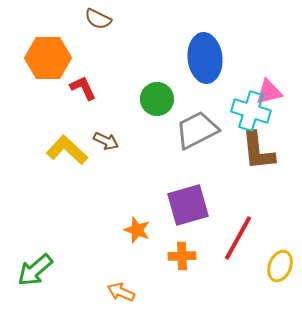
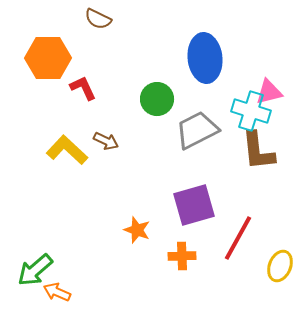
purple square: moved 6 px right
orange arrow: moved 64 px left
